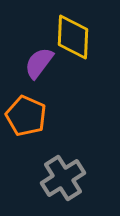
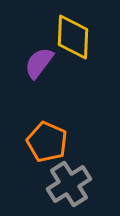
orange pentagon: moved 21 px right, 26 px down
gray cross: moved 6 px right, 6 px down
